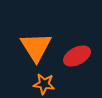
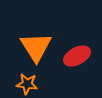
orange star: moved 17 px left
